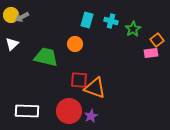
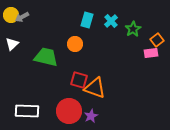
cyan cross: rotated 32 degrees clockwise
red square: rotated 12 degrees clockwise
